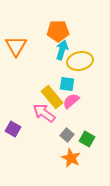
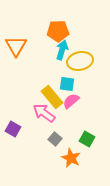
gray square: moved 12 px left, 4 px down
